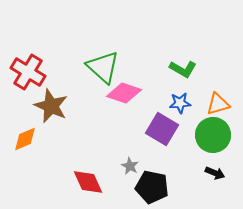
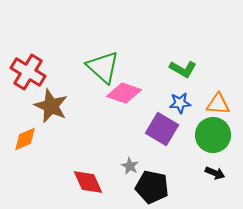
orange triangle: rotated 20 degrees clockwise
